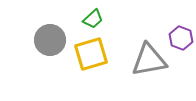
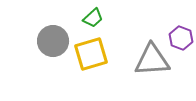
green trapezoid: moved 1 px up
gray circle: moved 3 px right, 1 px down
gray triangle: moved 3 px right; rotated 6 degrees clockwise
